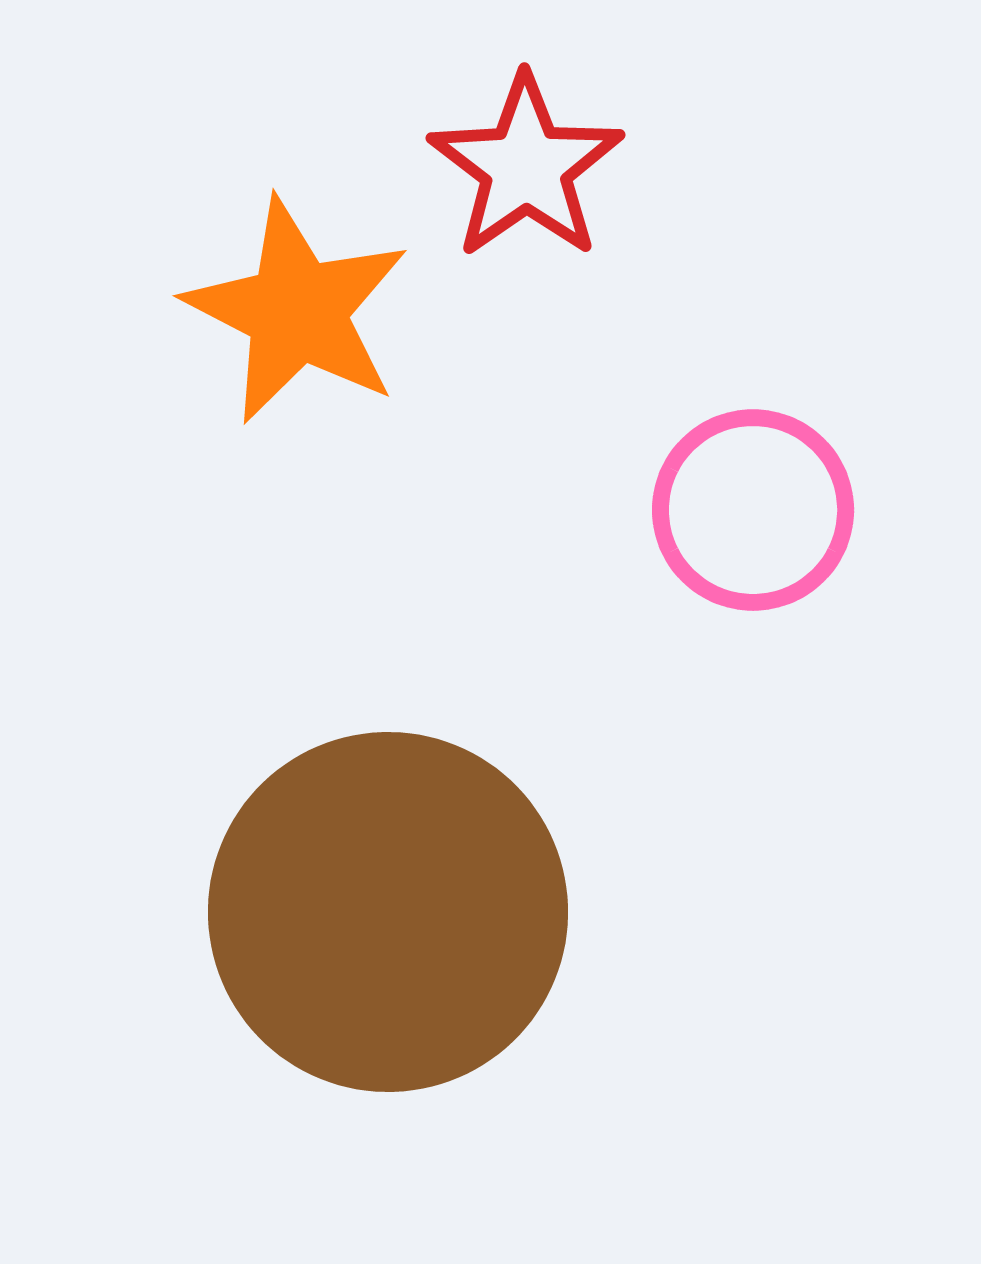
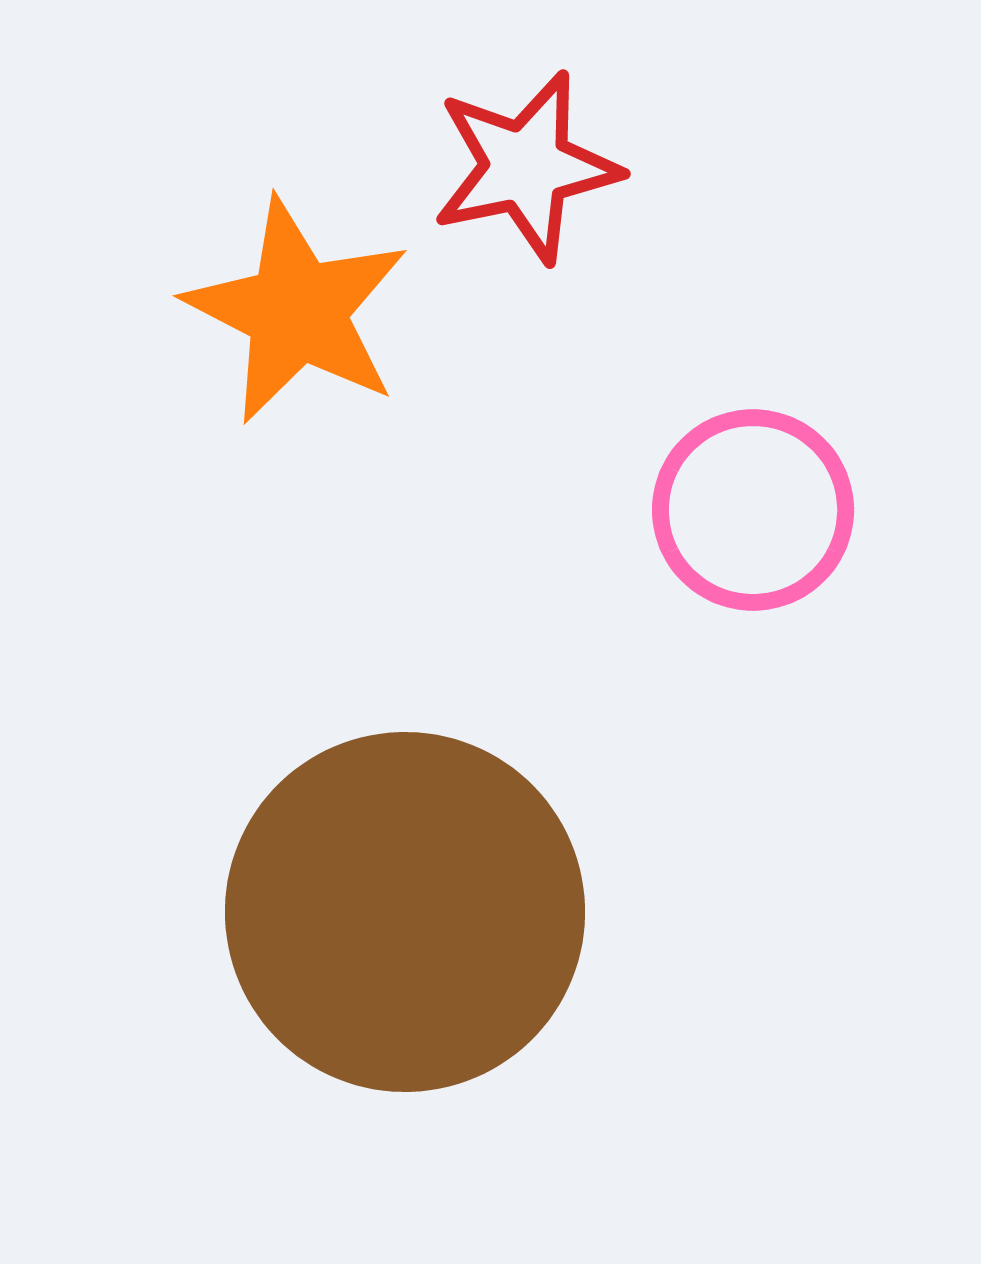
red star: rotated 23 degrees clockwise
brown circle: moved 17 px right
